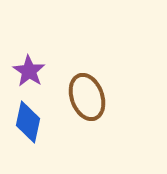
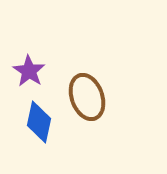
blue diamond: moved 11 px right
